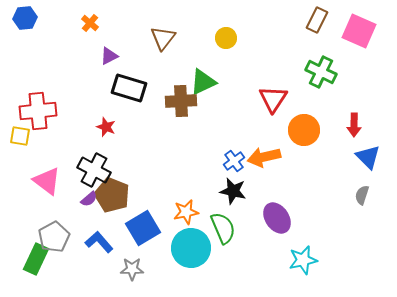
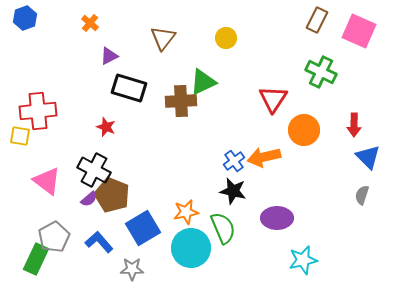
blue hexagon: rotated 15 degrees counterclockwise
purple ellipse: rotated 56 degrees counterclockwise
